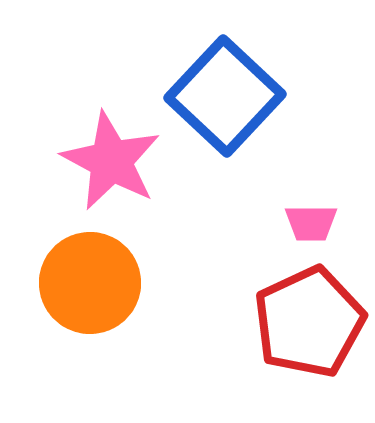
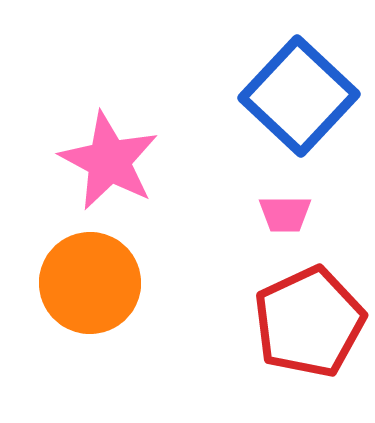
blue square: moved 74 px right
pink star: moved 2 px left
pink trapezoid: moved 26 px left, 9 px up
